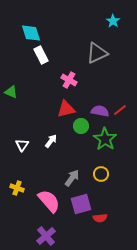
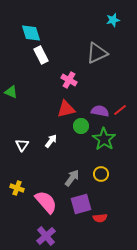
cyan star: moved 1 px up; rotated 24 degrees clockwise
green star: moved 1 px left
pink semicircle: moved 3 px left, 1 px down
